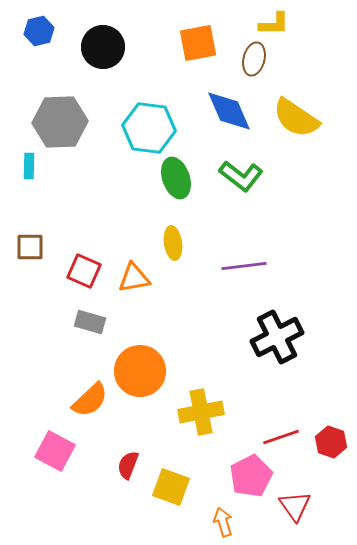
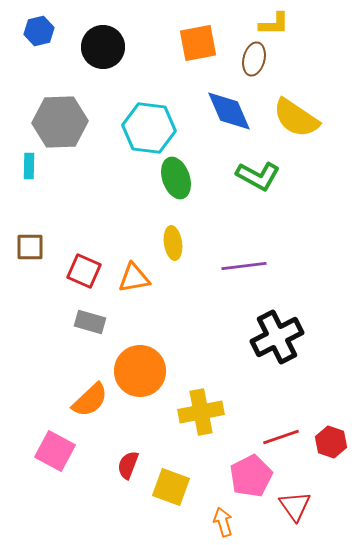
green L-shape: moved 17 px right; rotated 9 degrees counterclockwise
